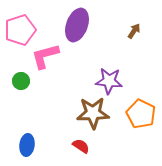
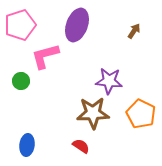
pink pentagon: moved 5 px up
